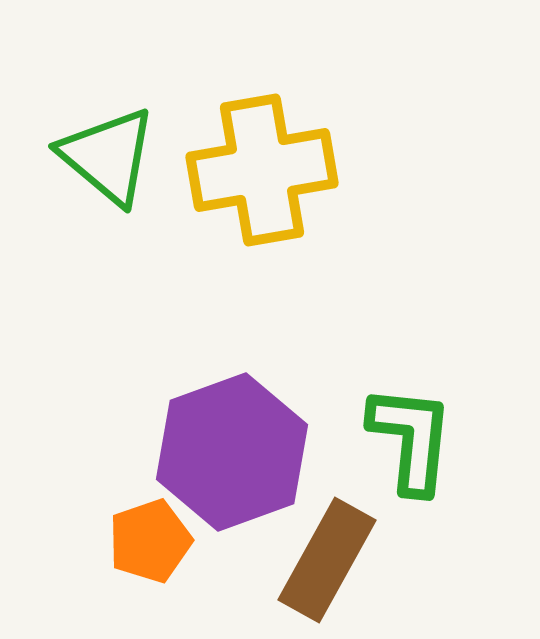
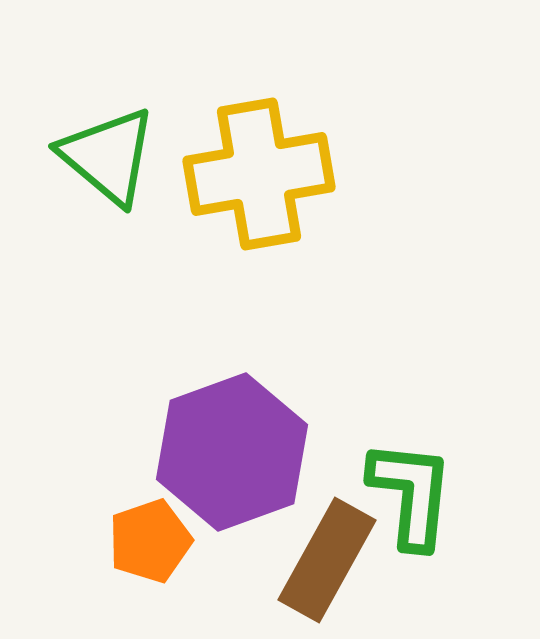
yellow cross: moved 3 px left, 4 px down
green L-shape: moved 55 px down
